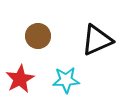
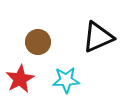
brown circle: moved 6 px down
black triangle: moved 1 px right, 3 px up
